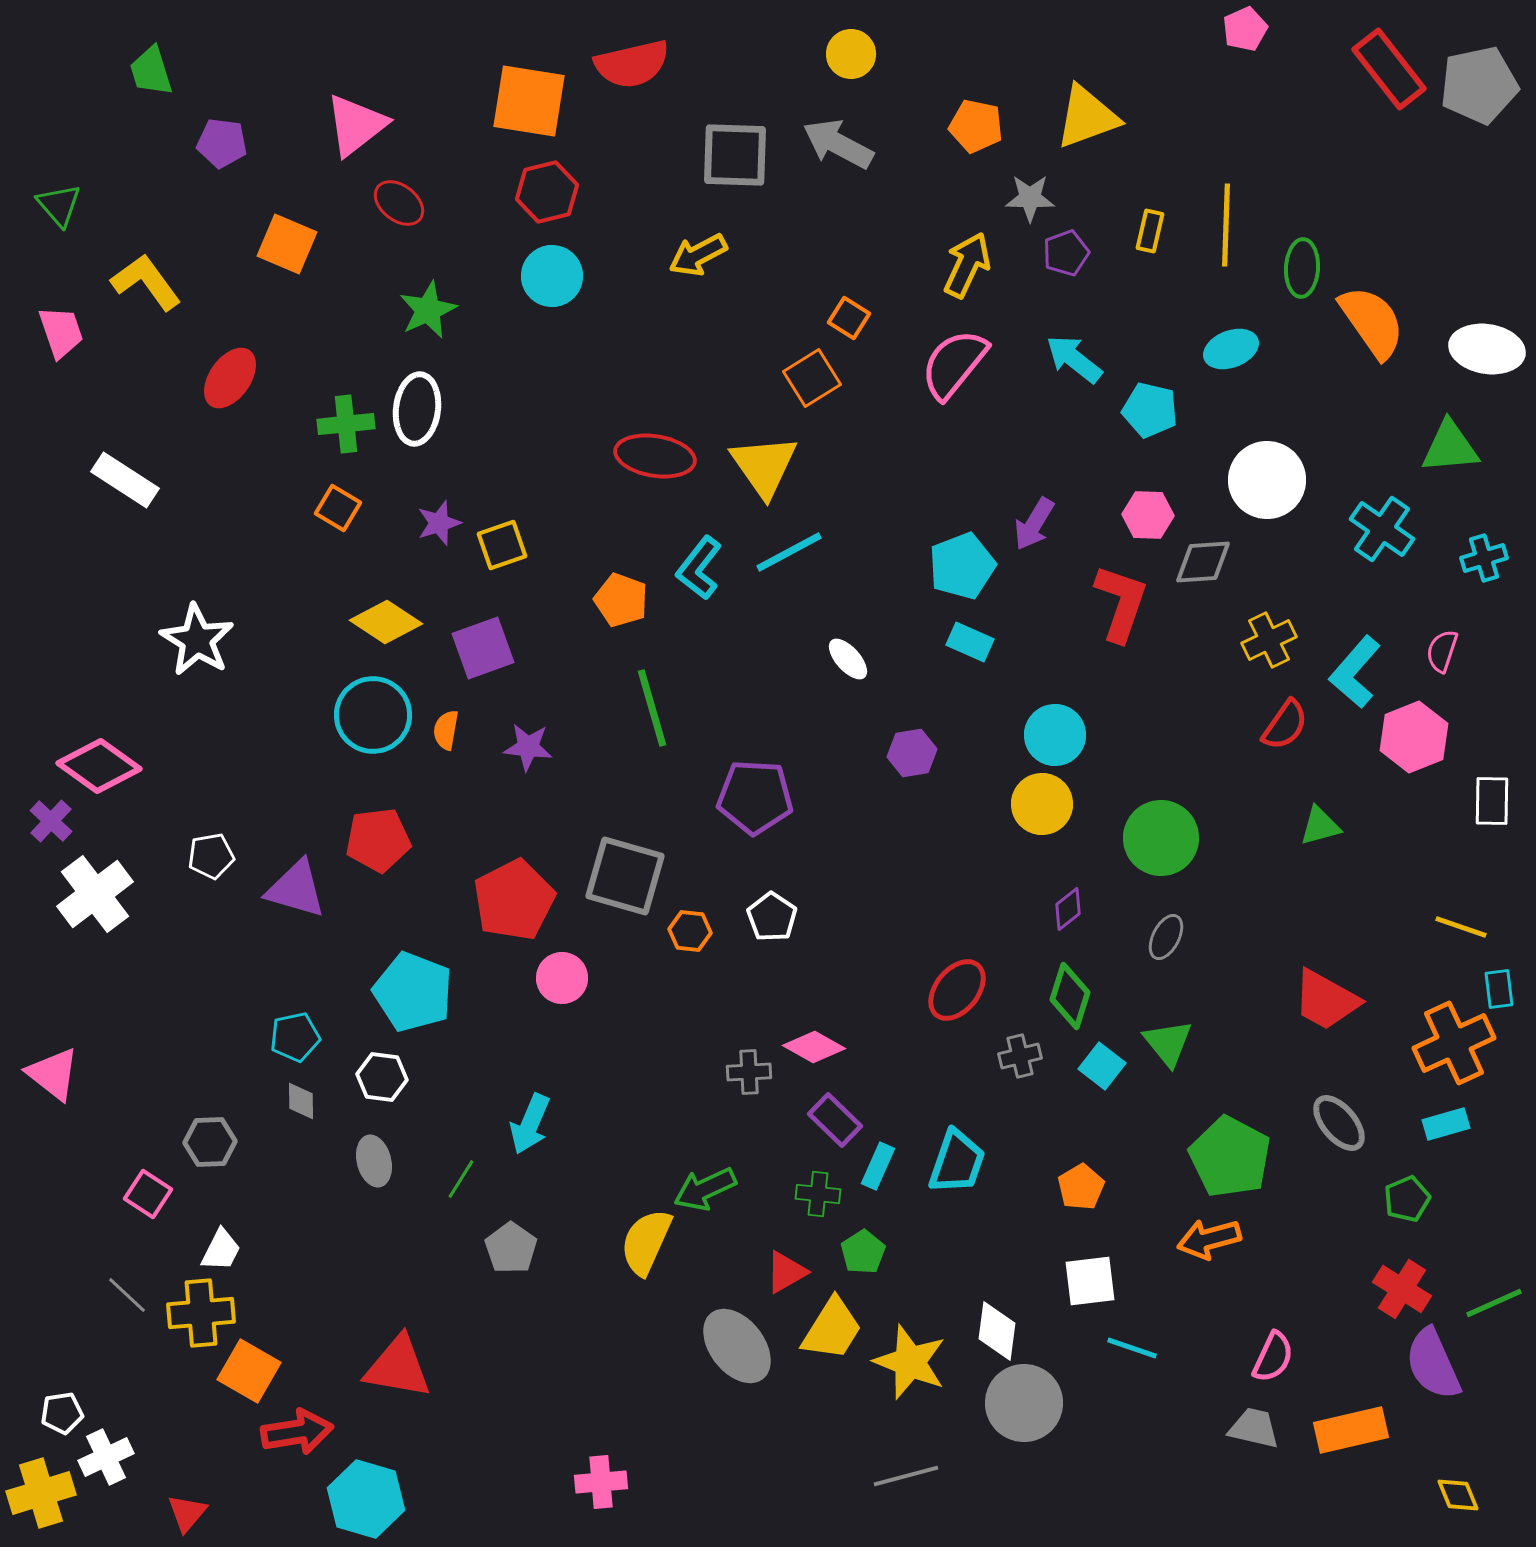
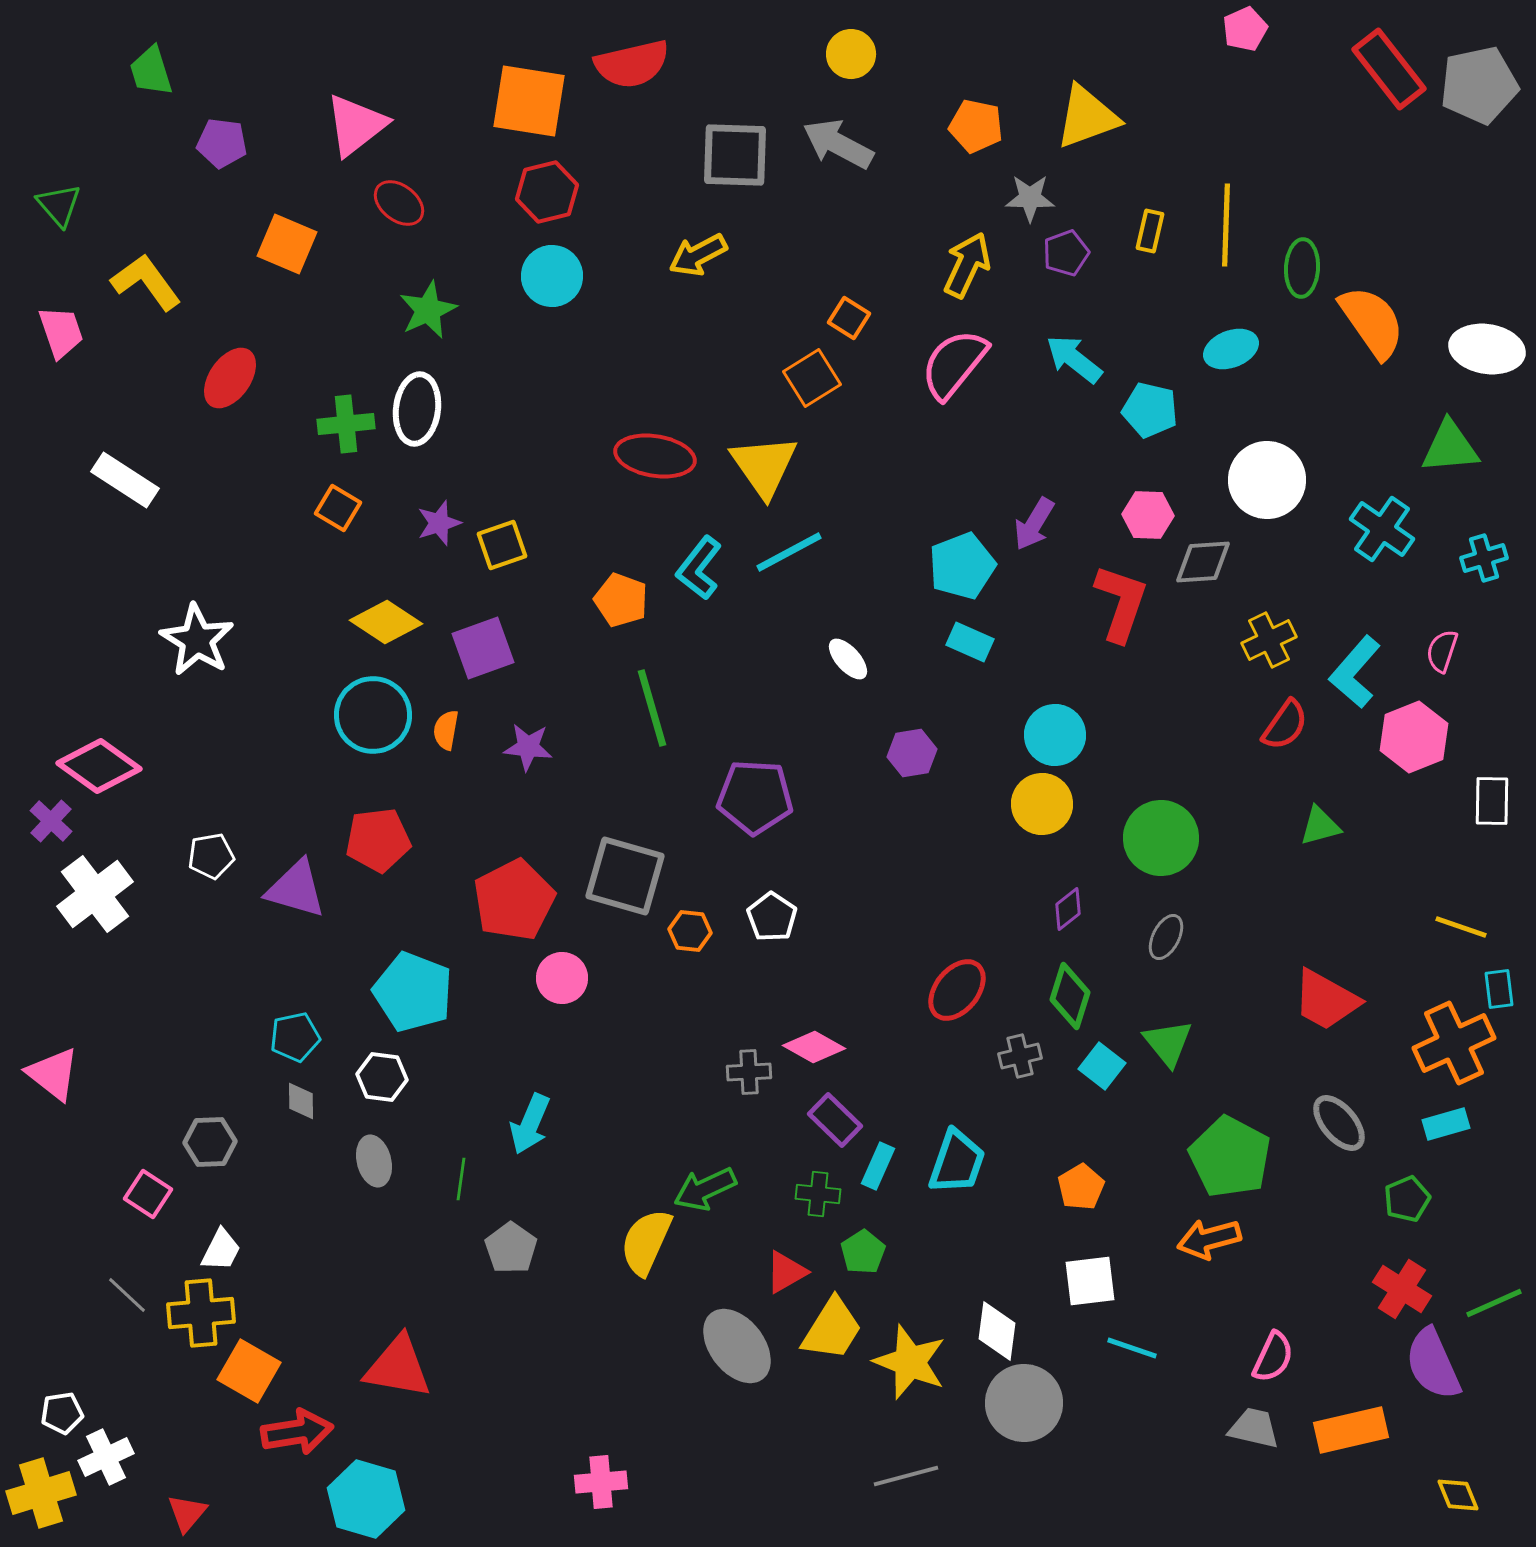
green line at (461, 1179): rotated 24 degrees counterclockwise
